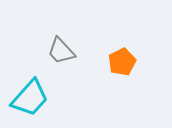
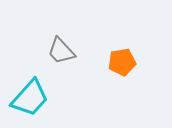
orange pentagon: rotated 16 degrees clockwise
